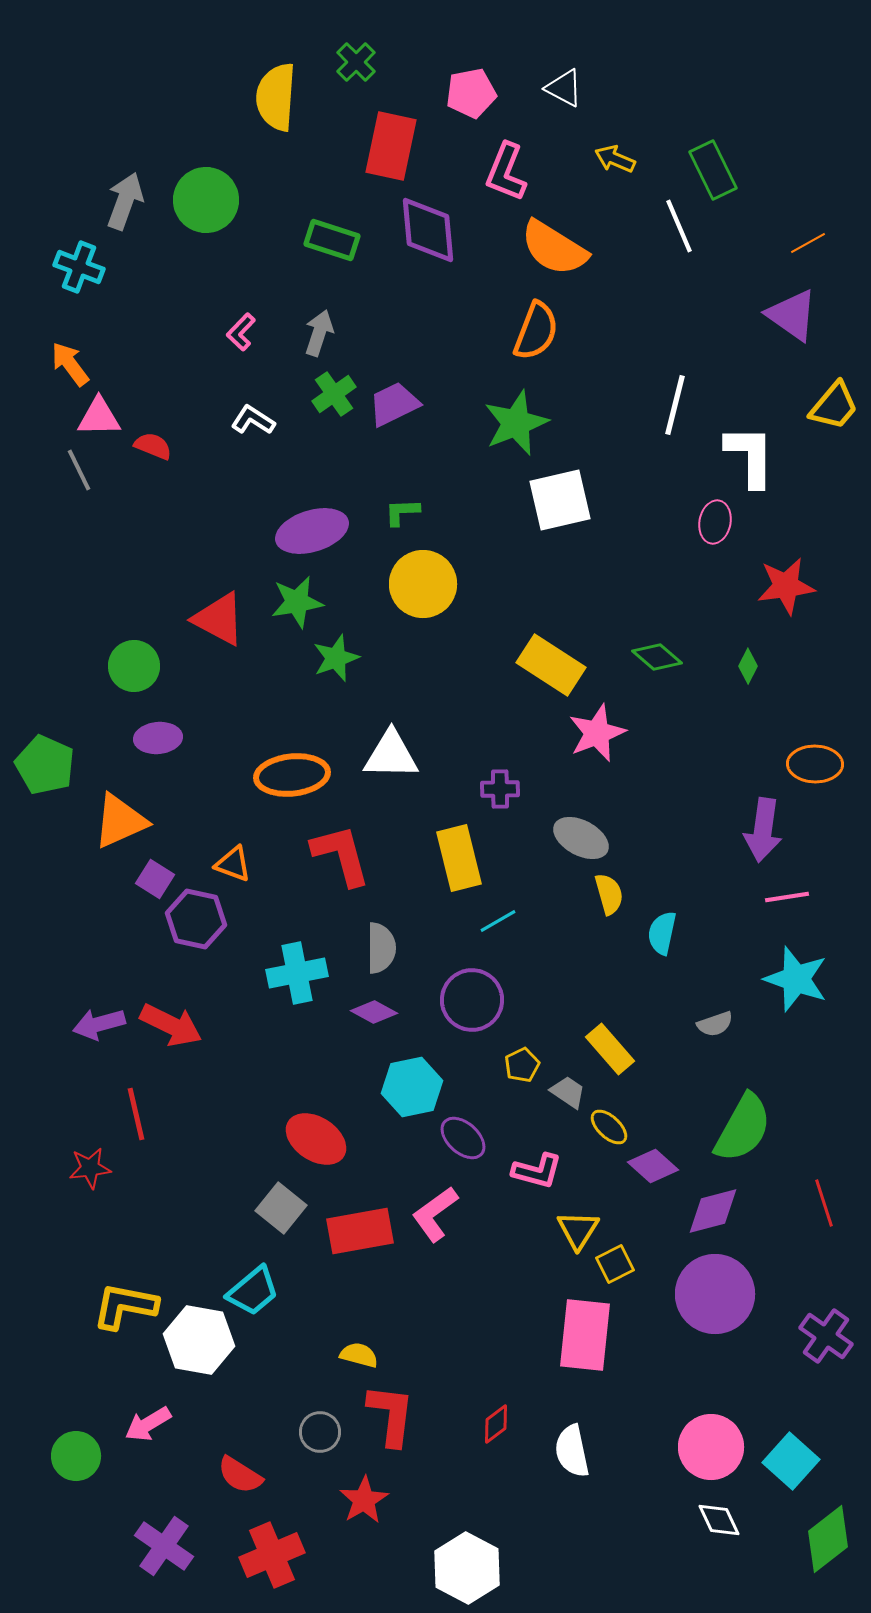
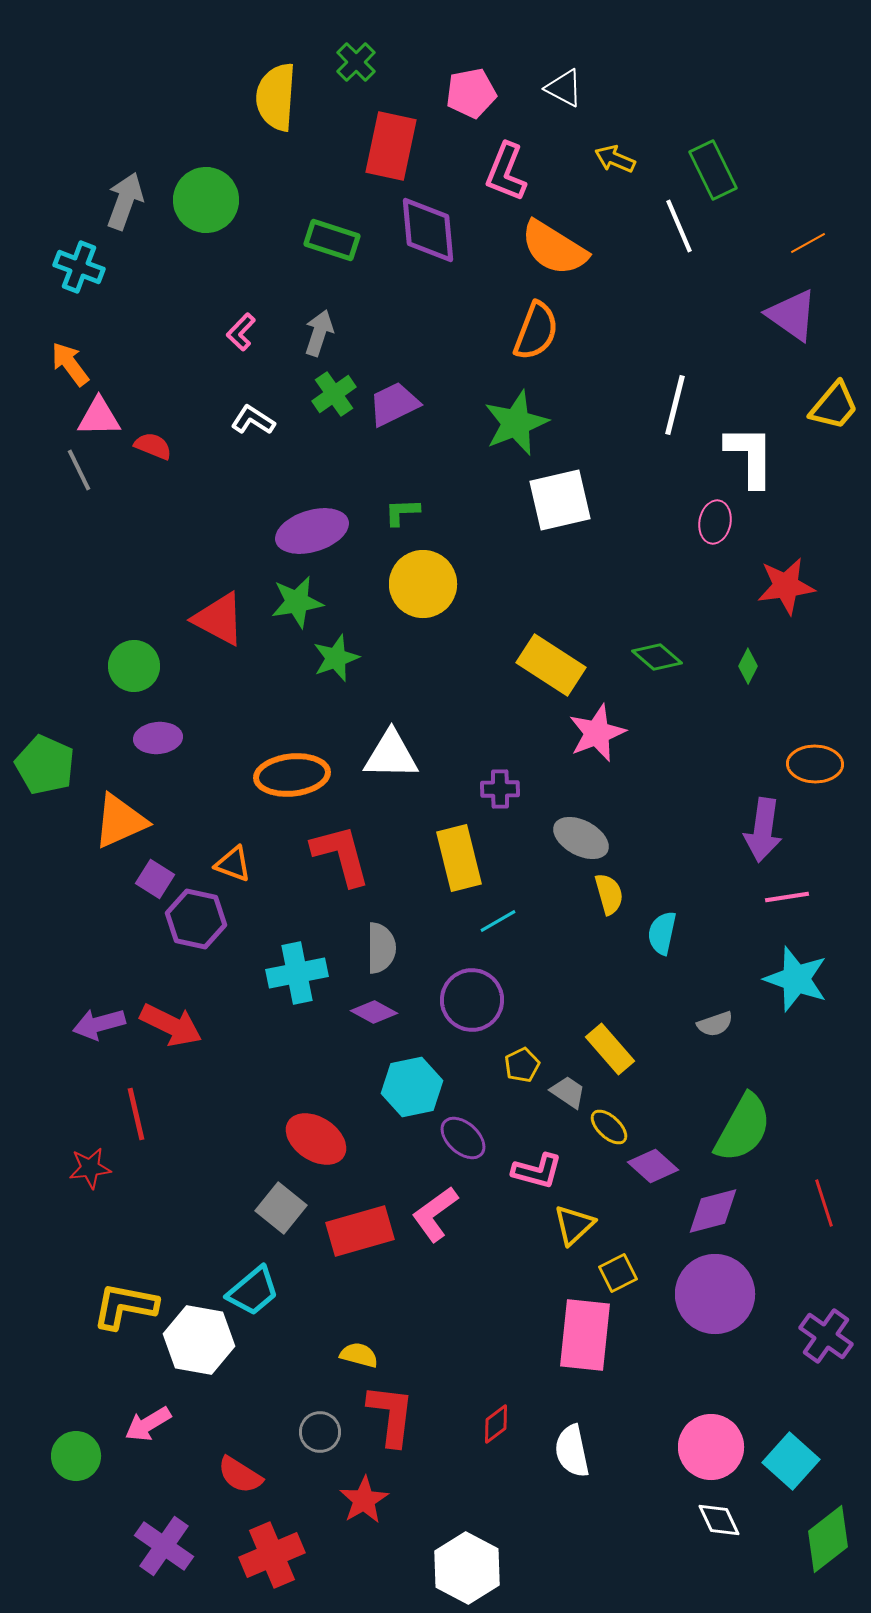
yellow triangle at (578, 1230): moved 4 px left, 5 px up; rotated 15 degrees clockwise
red rectangle at (360, 1231): rotated 6 degrees counterclockwise
yellow square at (615, 1264): moved 3 px right, 9 px down
